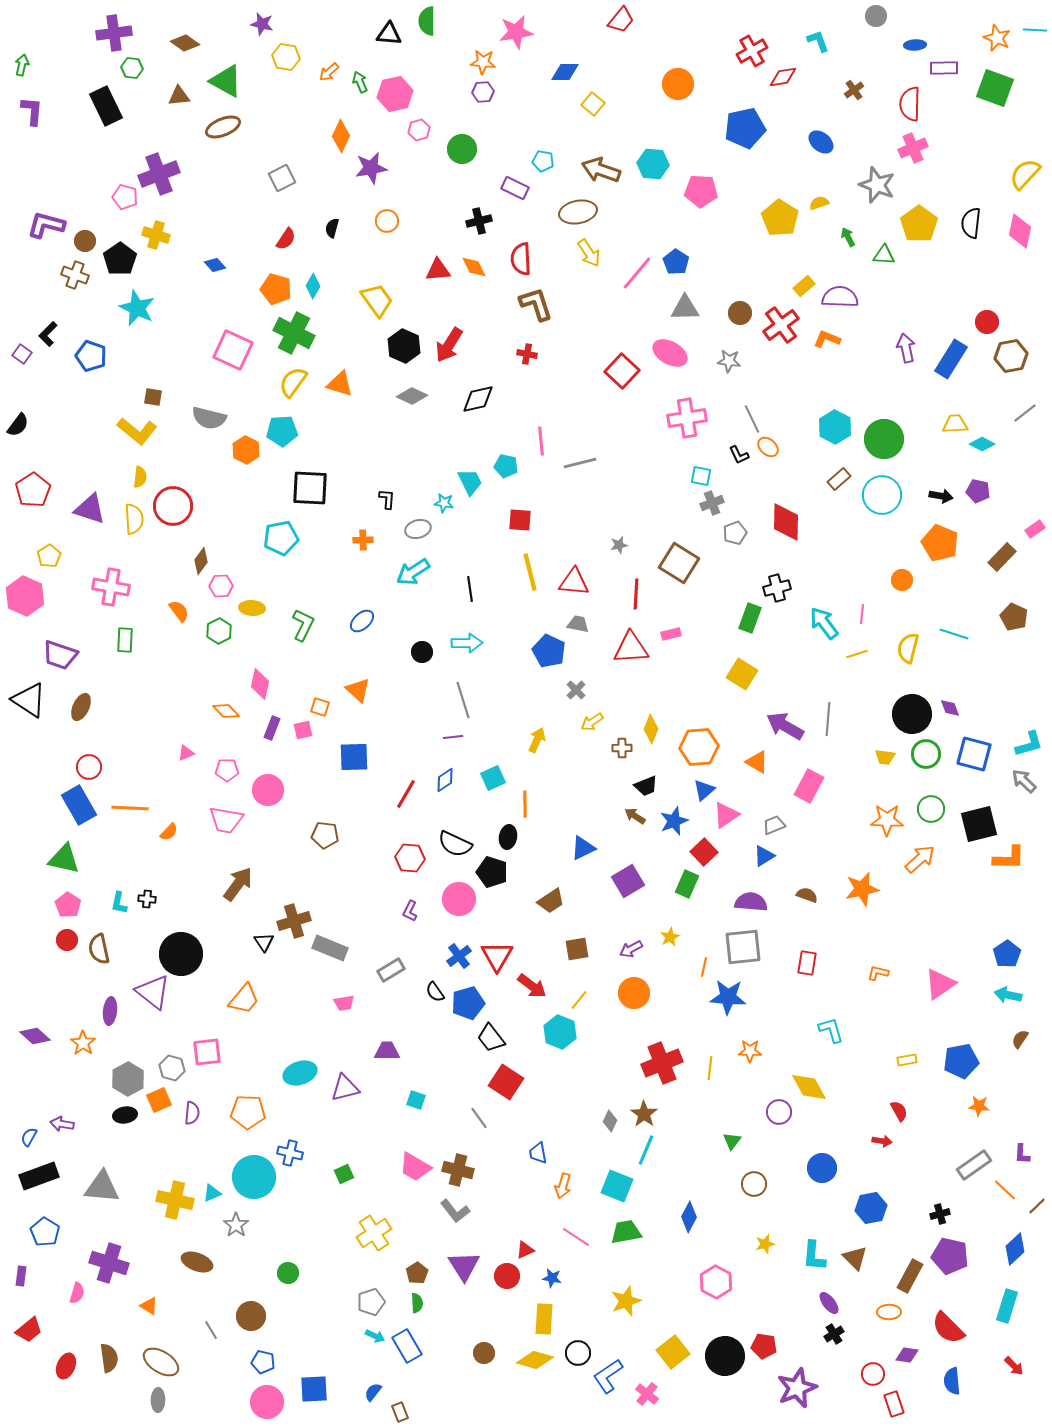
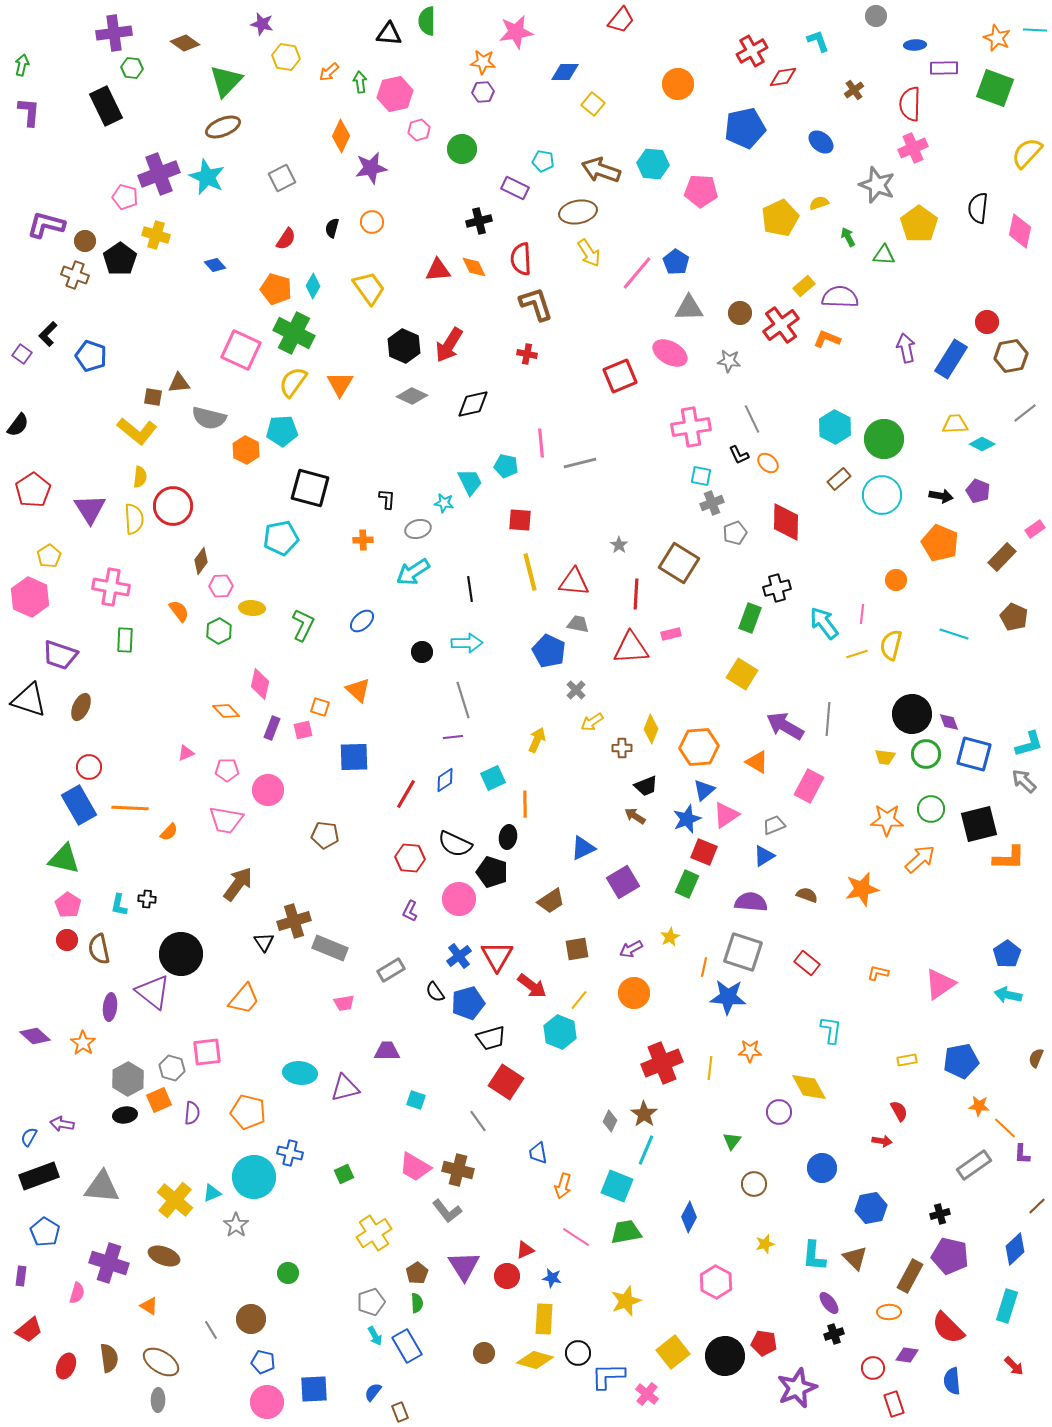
green triangle at (226, 81): rotated 45 degrees clockwise
green arrow at (360, 82): rotated 15 degrees clockwise
brown triangle at (179, 96): moved 287 px down
purple L-shape at (32, 111): moved 3 px left, 1 px down
yellow semicircle at (1025, 174): moved 2 px right, 21 px up
yellow pentagon at (780, 218): rotated 15 degrees clockwise
orange circle at (387, 221): moved 15 px left, 1 px down
black semicircle at (971, 223): moved 7 px right, 15 px up
yellow trapezoid at (377, 300): moved 8 px left, 12 px up
cyan star at (137, 308): moved 70 px right, 131 px up
gray triangle at (685, 308): moved 4 px right
pink square at (233, 350): moved 8 px right
red square at (622, 371): moved 2 px left, 5 px down; rotated 24 degrees clockwise
orange triangle at (340, 384): rotated 44 degrees clockwise
black diamond at (478, 399): moved 5 px left, 5 px down
pink cross at (687, 418): moved 4 px right, 9 px down
pink line at (541, 441): moved 2 px down
orange ellipse at (768, 447): moved 16 px down
black square at (310, 488): rotated 12 degrees clockwise
purple pentagon at (978, 491): rotated 10 degrees clockwise
purple triangle at (90, 509): rotated 40 degrees clockwise
gray star at (619, 545): rotated 24 degrees counterclockwise
orange circle at (902, 580): moved 6 px left
pink hexagon at (25, 596): moved 5 px right, 1 px down
yellow semicircle at (908, 648): moved 17 px left, 3 px up
black triangle at (29, 700): rotated 15 degrees counterclockwise
purple diamond at (950, 708): moved 1 px left, 14 px down
blue star at (674, 821): moved 13 px right, 2 px up
red square at (704, 852): rotated 24 degrees counterclockwise
purple square at (628, 881): moved 5 px left, 1 px down
cyan L-shape at (119, 903): moved 2 px down
gray square at (743, 947): moved 5 px down; rotated 24 degrees clockwise
red rectangle at (807, 963): rotated 60 degrees counterclockwise
purple ellipse at (110, 1011): moved 4 px up
cyan L-shape at (831, 1030): rotated 24 degrees clockwise
black trapezoid at (491, 1038): rotated 68 degrees counterclockwise
brown semicircle at (1020, 1039): moved 16 px right, 19 px down; rotated 12 degrees counterclockwise
cyan ellipse at (300, 1073): rotated 24 degrees clockwise
orange pentagon at (248, 1112): rotated 12 degrees clockwise
gray line at (479, 1118): moved 1 px left, 3 px down
orange line at (1005, 1190): moved 62 px up
yellow cross at (175, 1200): rotated 27 degrees clockwise
gray L-shape at (455, 1211): moved 8 px left
brown ellipse at (197, 1262): moved 33 px left, 6 px up
brown circle at (251, 1316): moved 3 px down
black cross at (834, 1334): rotated 12 degrees clockwise
cyan arrow at (375, 1336): rotated 36 degrees clockwise
red pentagon at (764, 1346): moved 3 px up
red circle at (873, 1374): moved 6 px up
blue L-shape at (608, 1376): rotated 33 degrees clockwise
